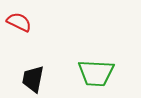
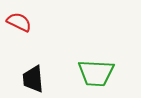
black trapezoid: rotated 16 degrees counterclockwise
